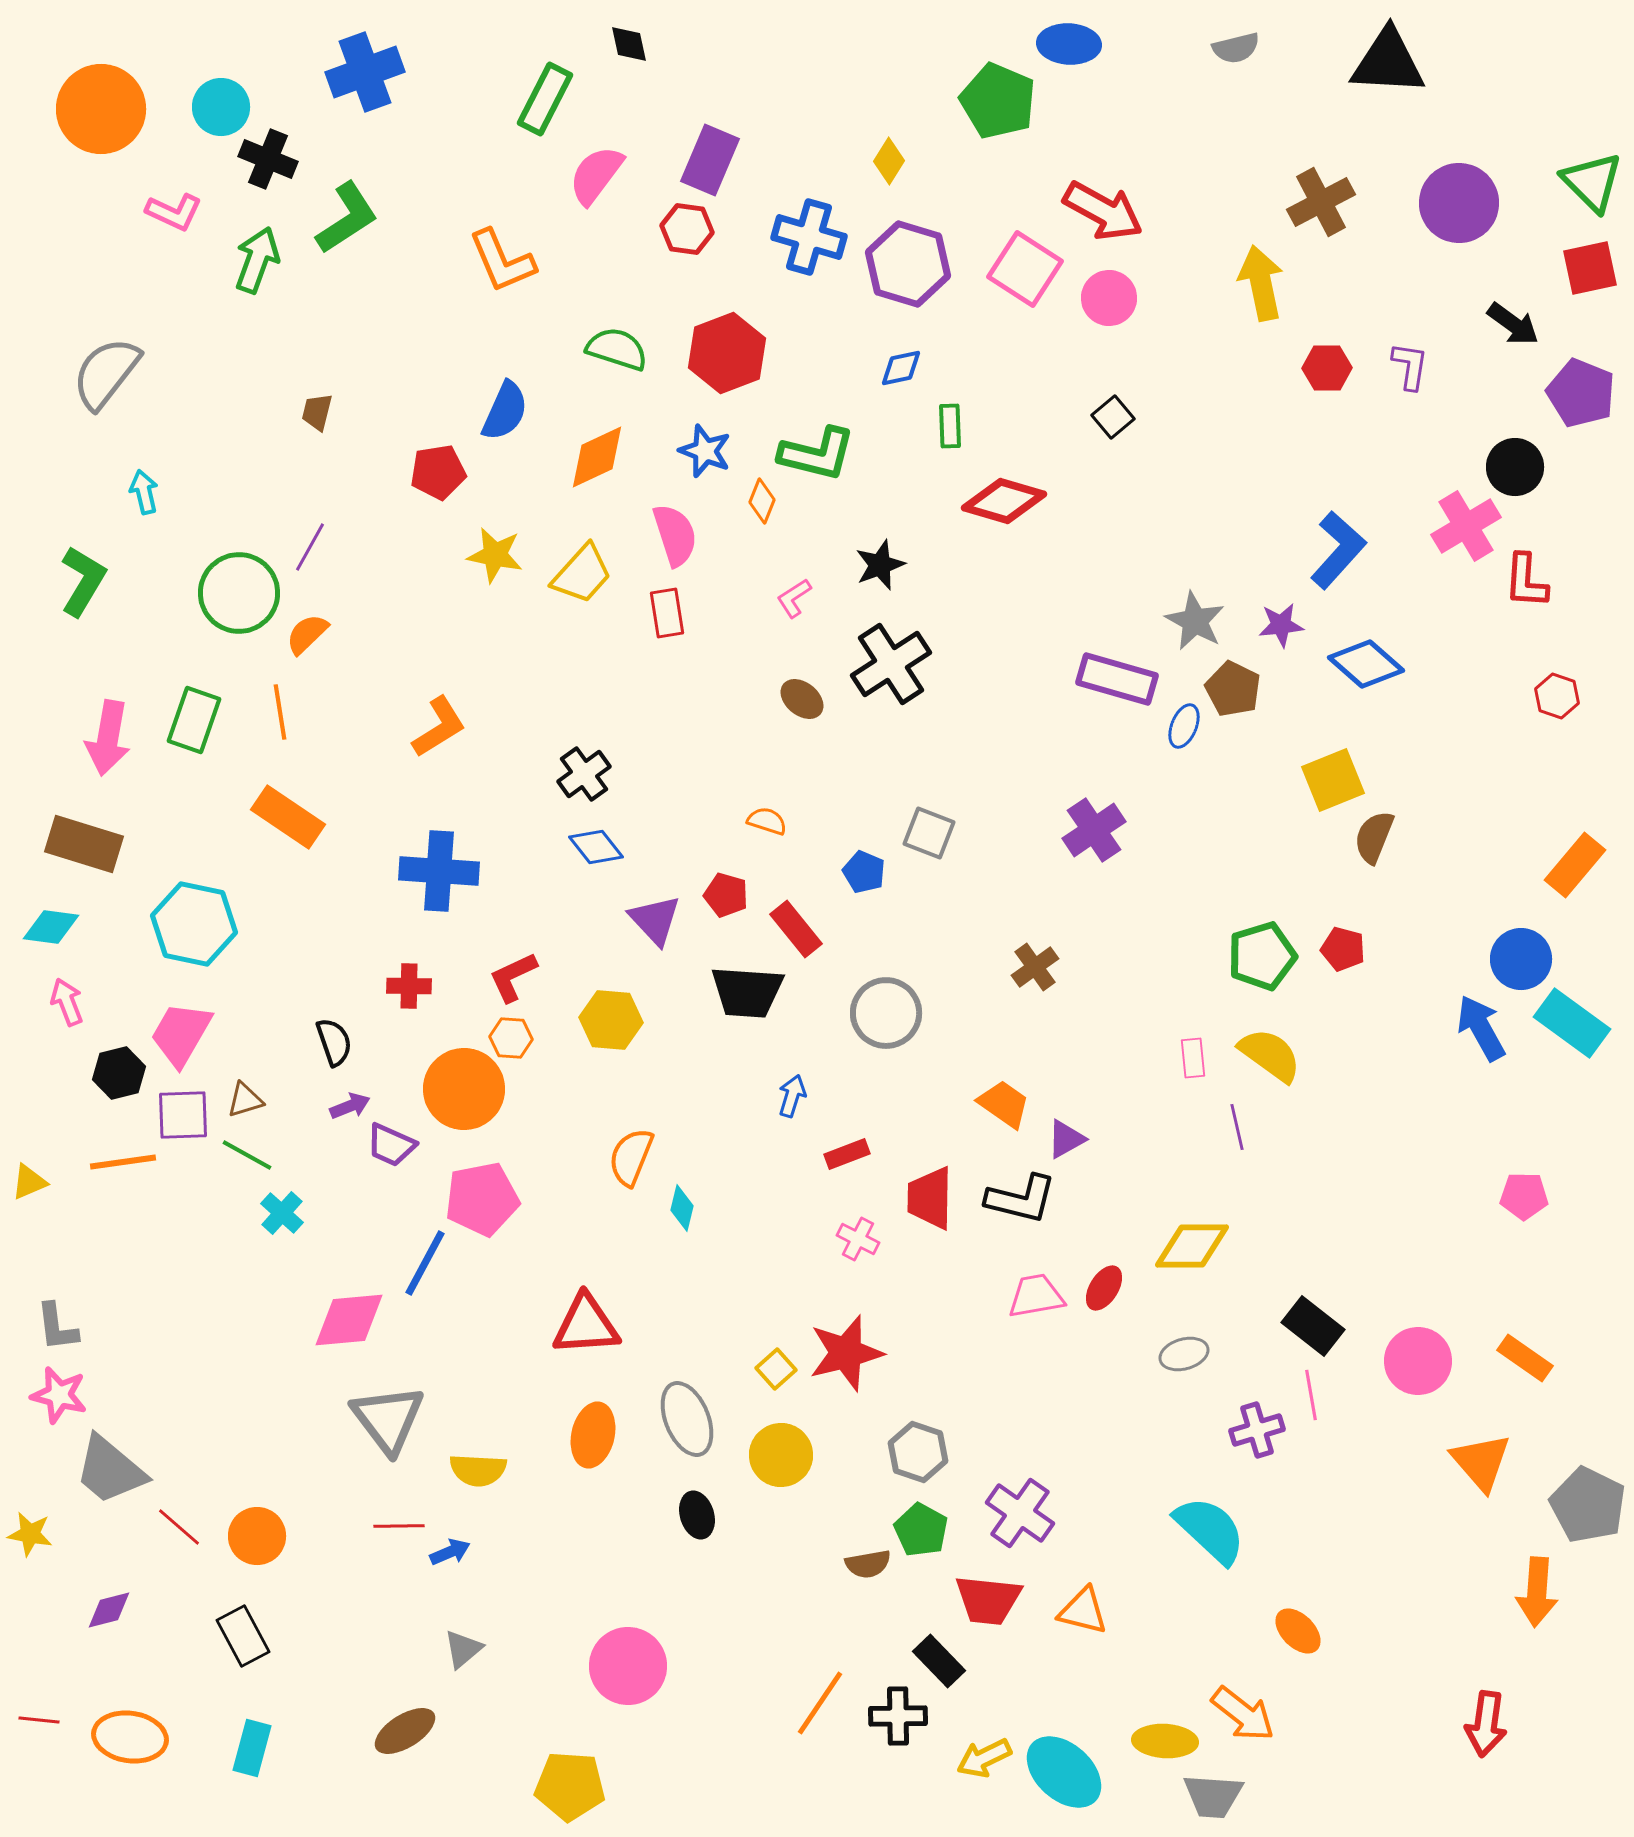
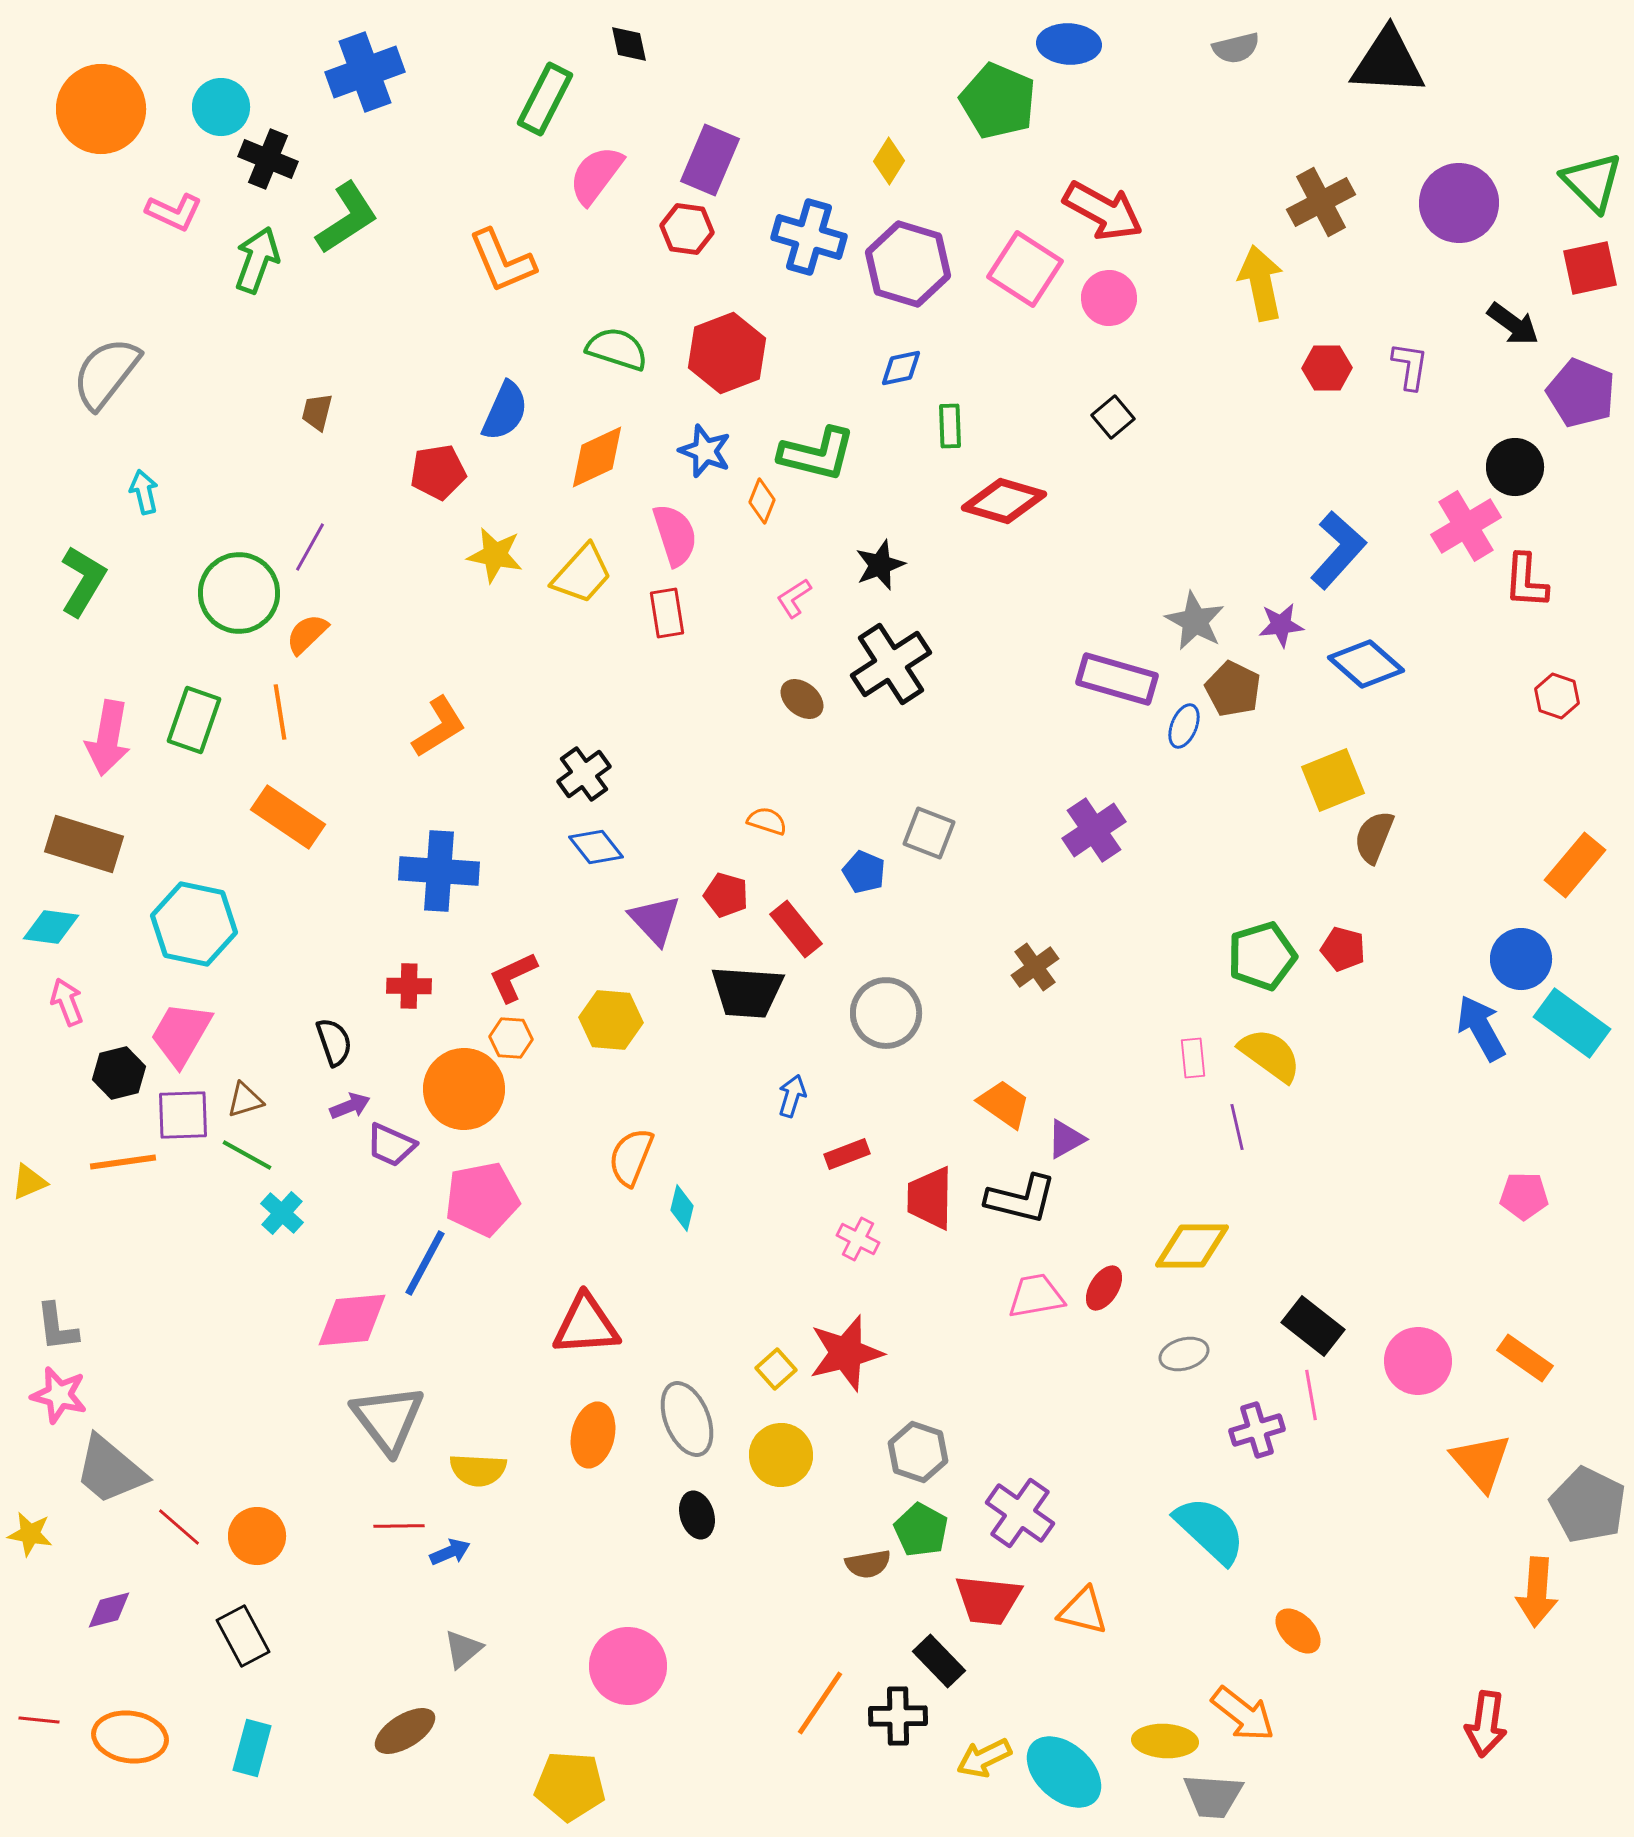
pink diamond at (349, 1320): moved 3 px right
